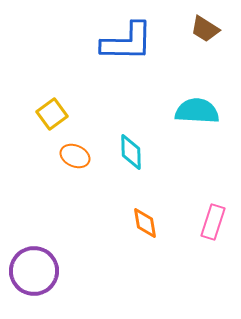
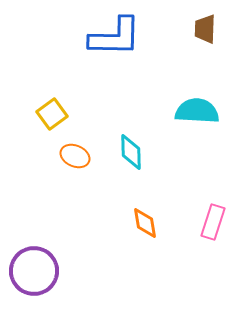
brown trapezoid: rotated 60 degrees clockwise
blue L-shape: moved 12 px left, 5 px up
